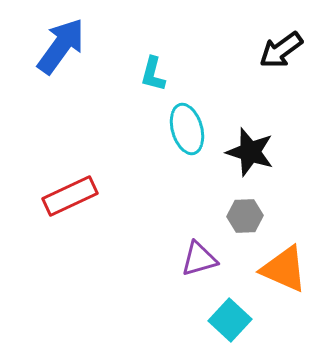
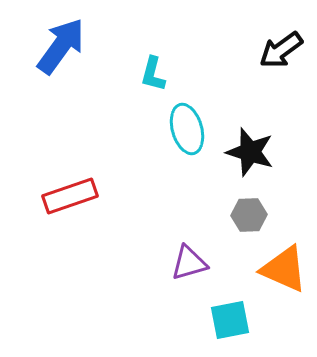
red rectangle: rotated 6 degrees clockwise
gray hexagon: moved 4 px right, 1 px up
purple triangle: moved 10 px left, 4 px down
cyan square: rotated 36 degrees clockwise
